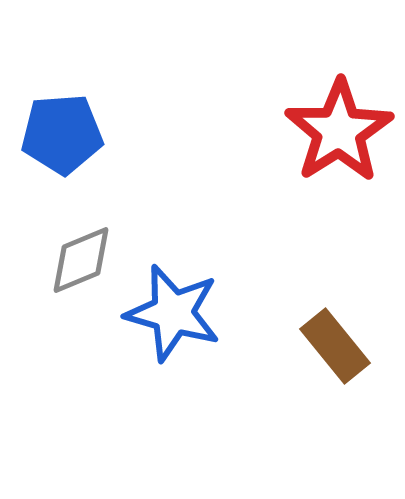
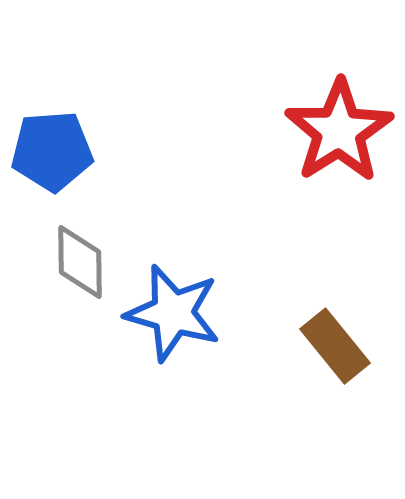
blue pentagon: moved 10 px left, 17 px down
gray diamond: moved 1 px left, 2 px down; rotated 68 degrees counterclockwise
